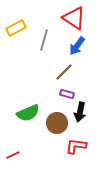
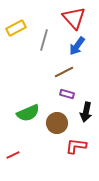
red triangle: rotated 15 degrees clockwise
brown line: rotated 18 degrees clockwise
black arrow: moved 6 px right
